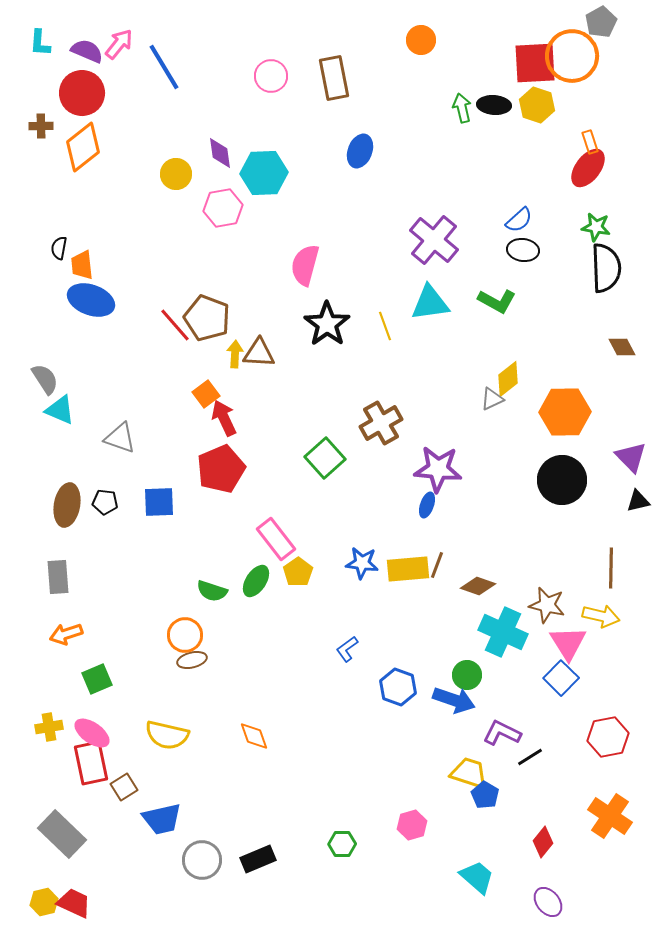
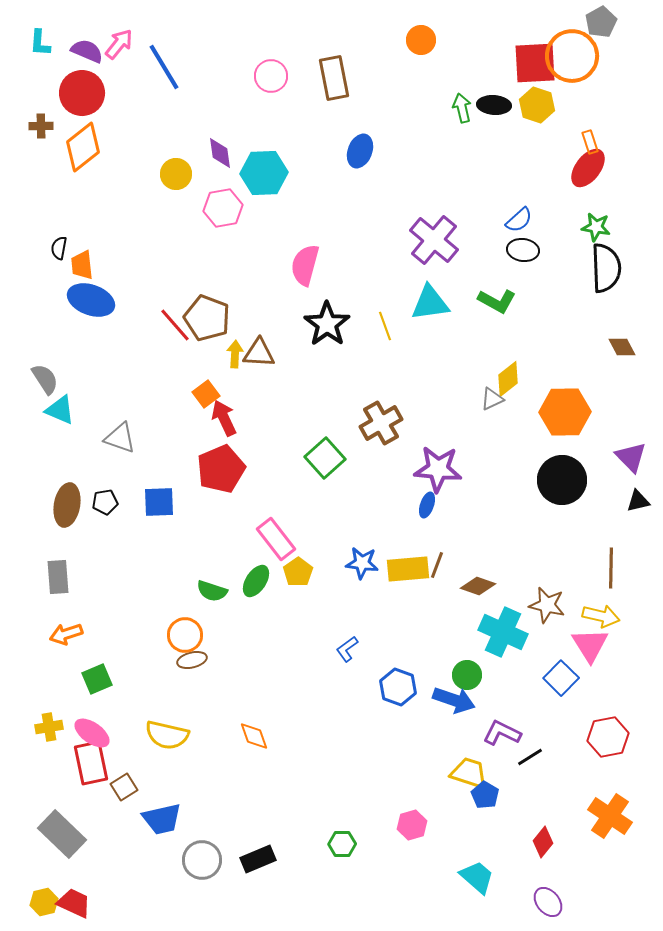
black pentagon at (105, 502): rotated 15 degrees counterclockwise
pink triangle at (568, 643): moved 22 px right, 2 px down
